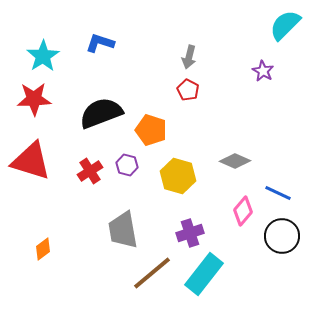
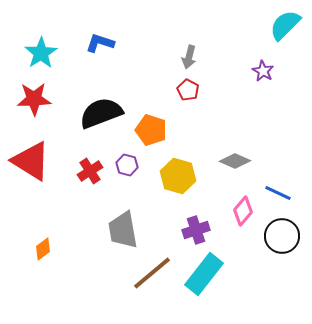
cyan star: moved 2 px left, 3 px up
red triangle: rotated 15 degrees clockwise
purple cross: moved 6 px right, 3 px up
